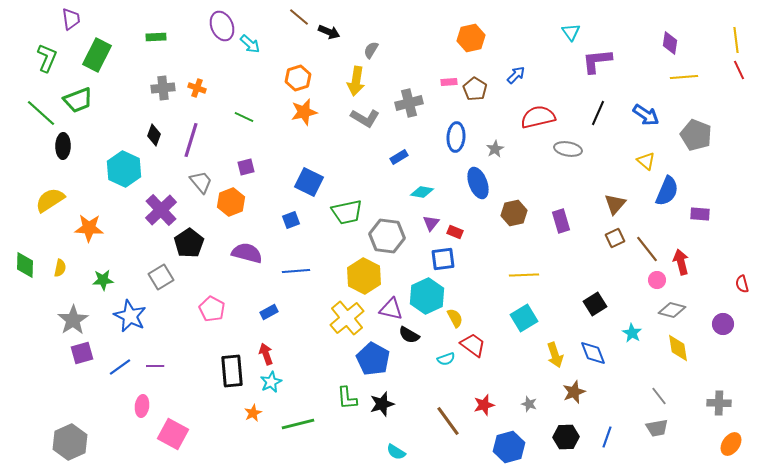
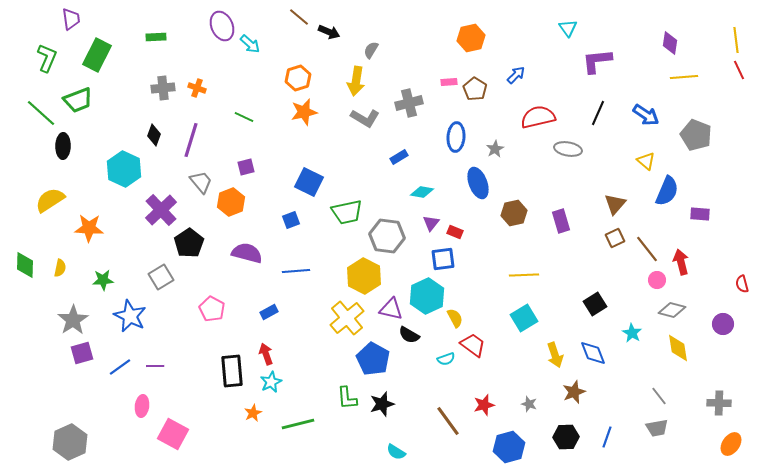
cyan triangle at (571, 32): moved 3 px left, 4 px up
